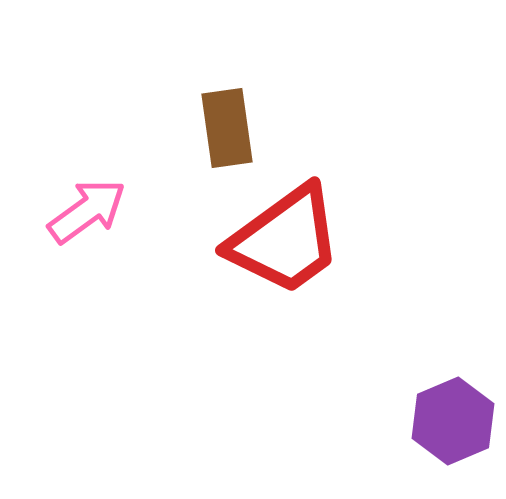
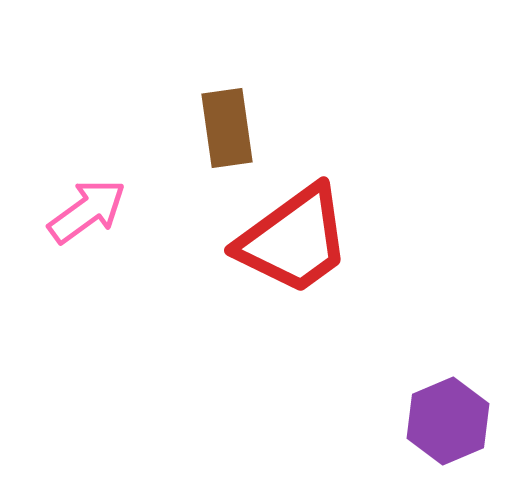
red trapezoid: moved 9 px right
purple hexagon: moved 5 px left
